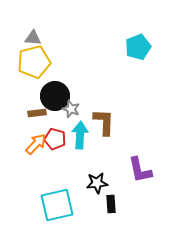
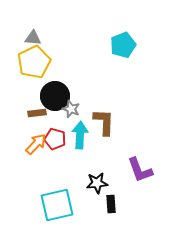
cyan pentagon: moved 15 px left, 2 px up
yellow pentagon: rotated 12 degrees counterclockwise
purple L-shape: rotated 8 degrees counterclockwise
